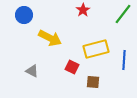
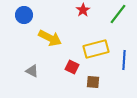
green line: moved 5 px left
